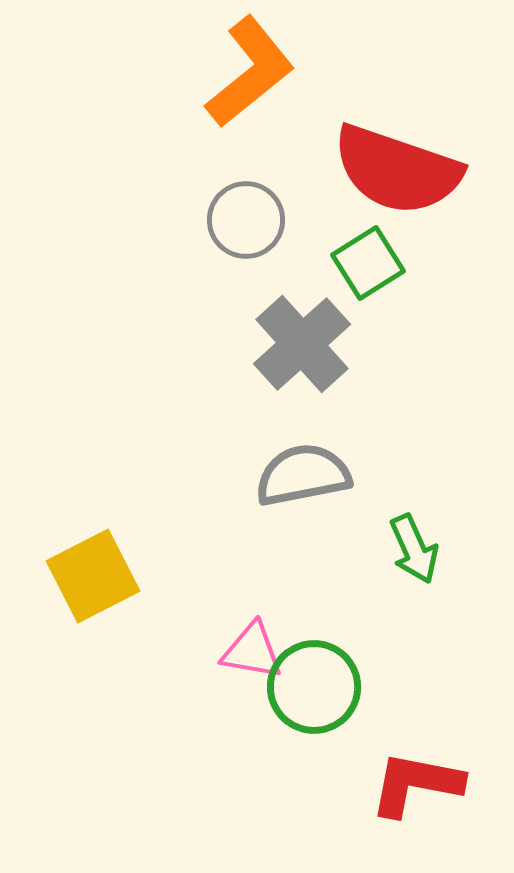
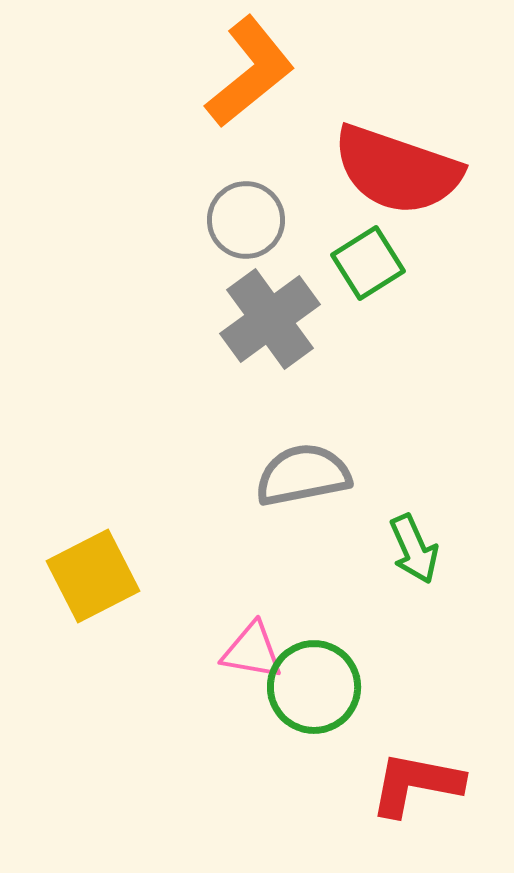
gray cross: moved 32 px left, 25 px up; rotated 6 degrees clockwise
